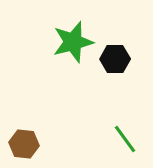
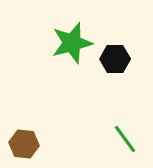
green star: moved 1 px left, 1 px down
